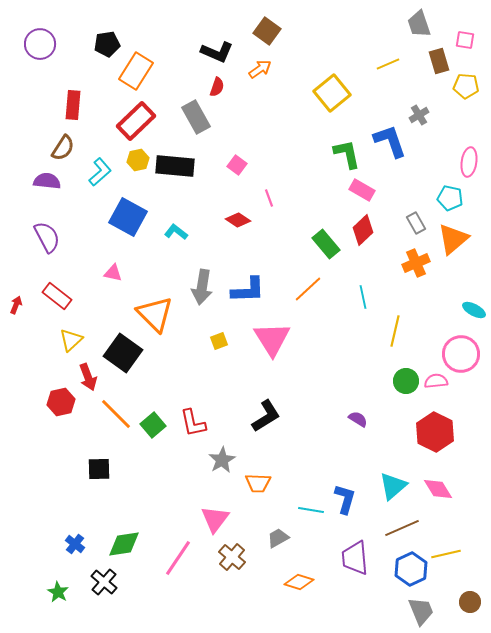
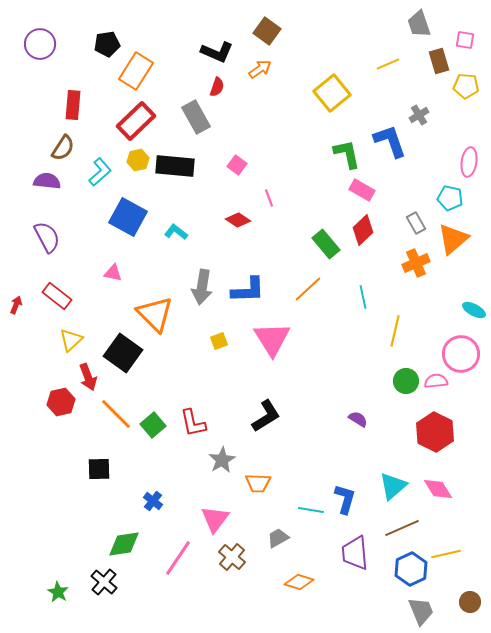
blue cross at (75, 544): moved 78 px right, 43 px up
purple trapezoid at (355, 558): moved 5 px up
